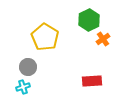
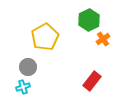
yellow pentagon: rotated 12 degrees clockwise
red rectangle: rotated 48 degrees counterclockwise
